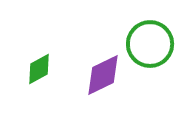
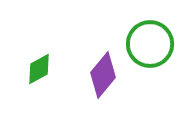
purple diamond: rotated 24 degrees counterclockwise
